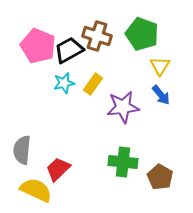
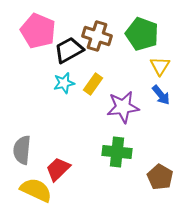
pink pentagon: moved 15 px up
green cross: moved 6 px left, 10 px up
